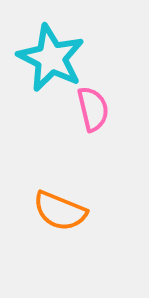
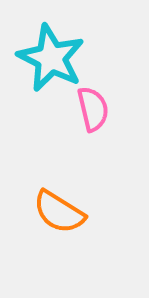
orange semicircle: moved 1 px left, 1 px down; rotated 10 degrees clockwise
